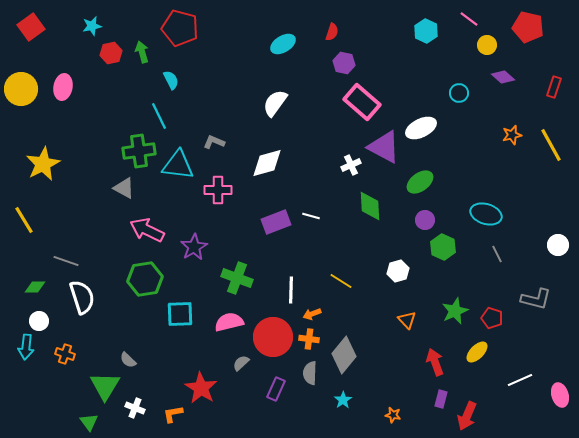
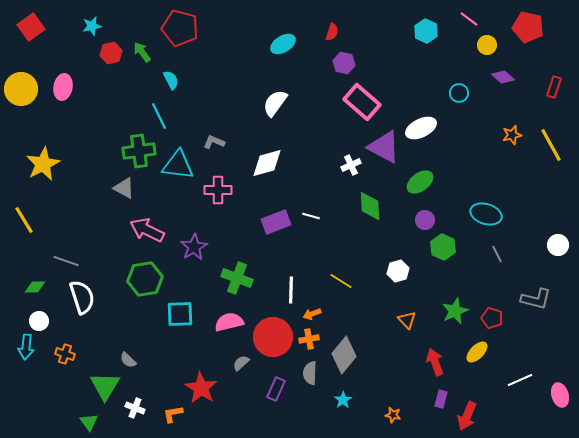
green arrow at (142, 52): rotated 20 degrees counterclockwise
orange cross at (309, 339): rotated 18 degrees counterclockwise
